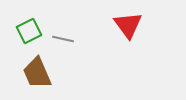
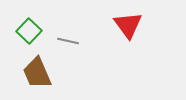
green square: rotated 20 degrees counterclockwise
gray line: moved 5 px right, 2 px down
